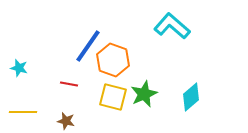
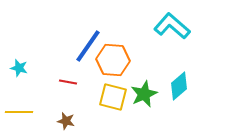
orange hexagon: rotated 16 degrees counterclockwise
red line: moved 1 px left, 2 px up
cyan diamond: moved 12 px left, 11 px up
yellow line: moved 4 px left
